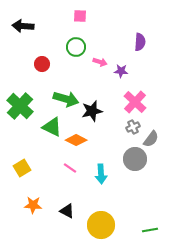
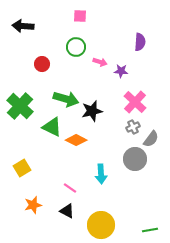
pink line: moved 20 px down
orange star: rotated 18 degrees counterclockwise
